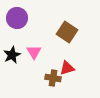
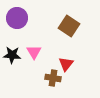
brown square: moved 2 px right, 6 px up
black star: rotated 30 degrees clockwise
red triangle: moved 1 px left, 4 px up; rotated 35 degrees counterclockwise
